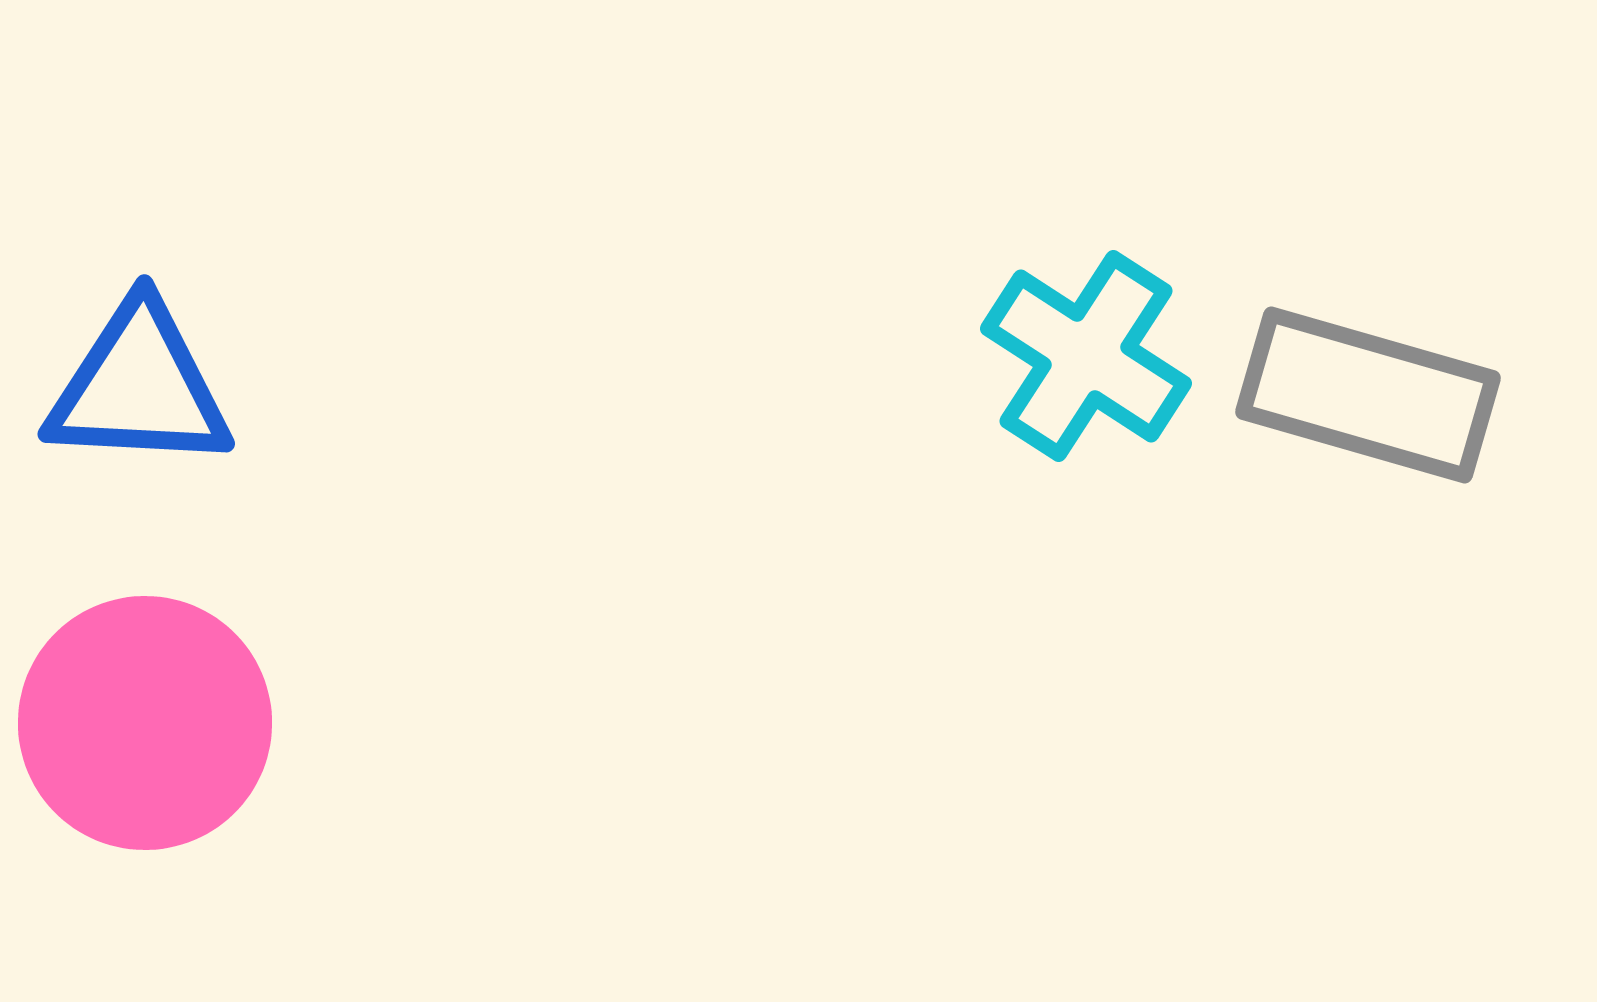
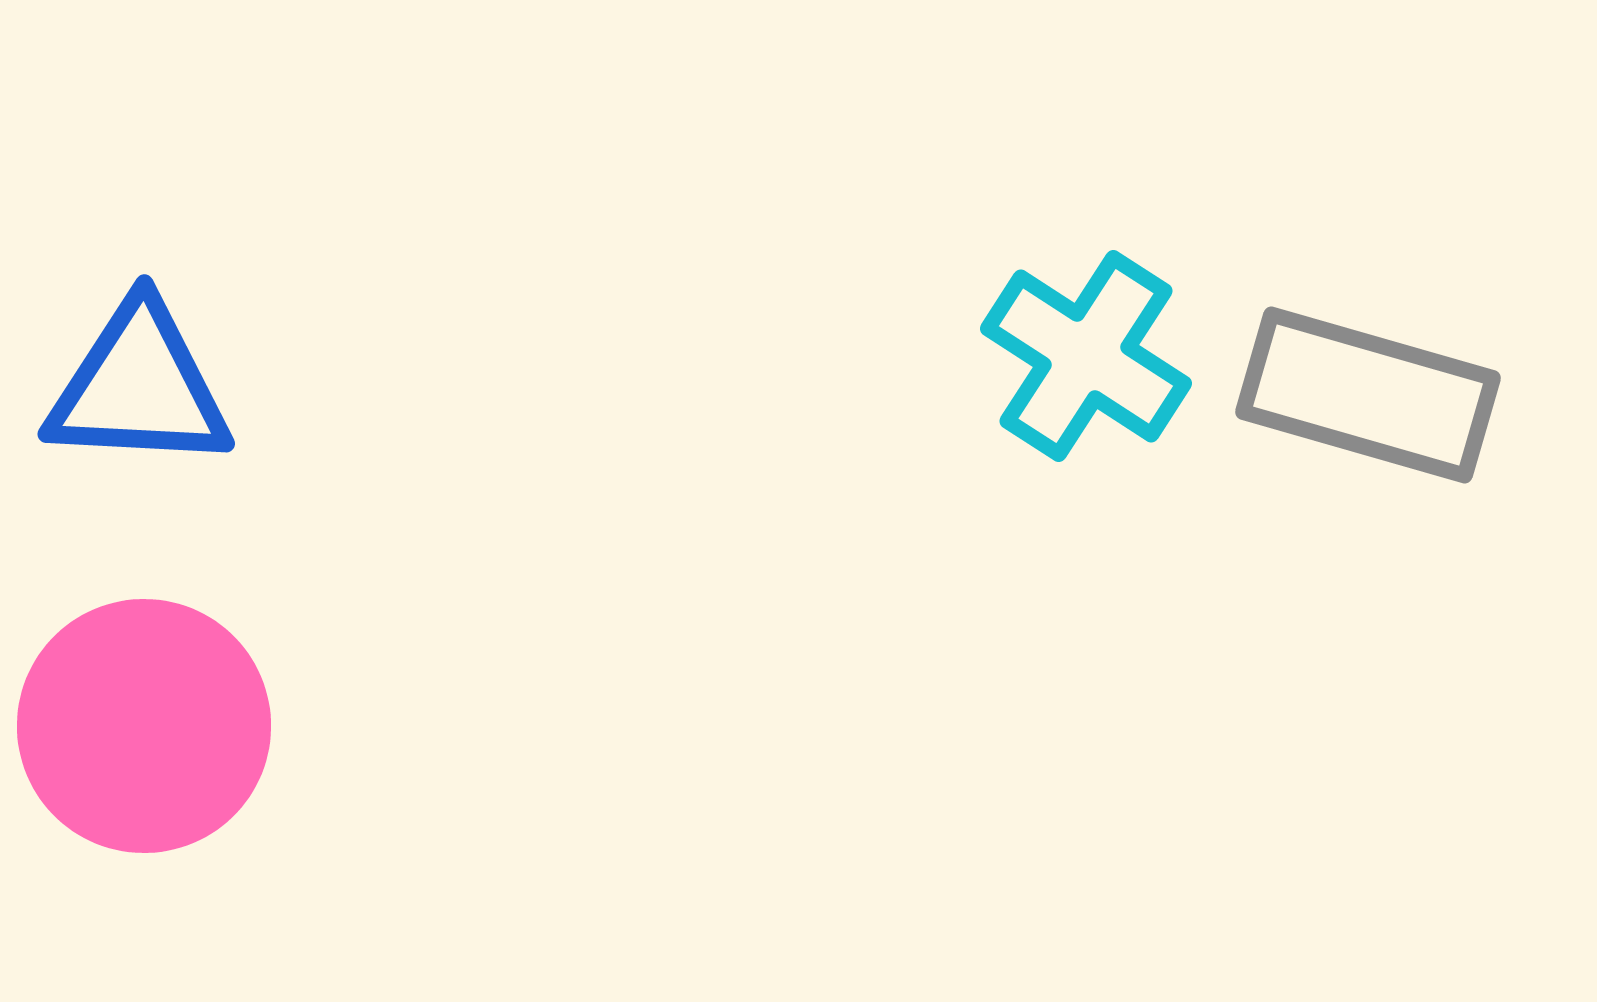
pink circle: moved 1 px left, 3 px down
